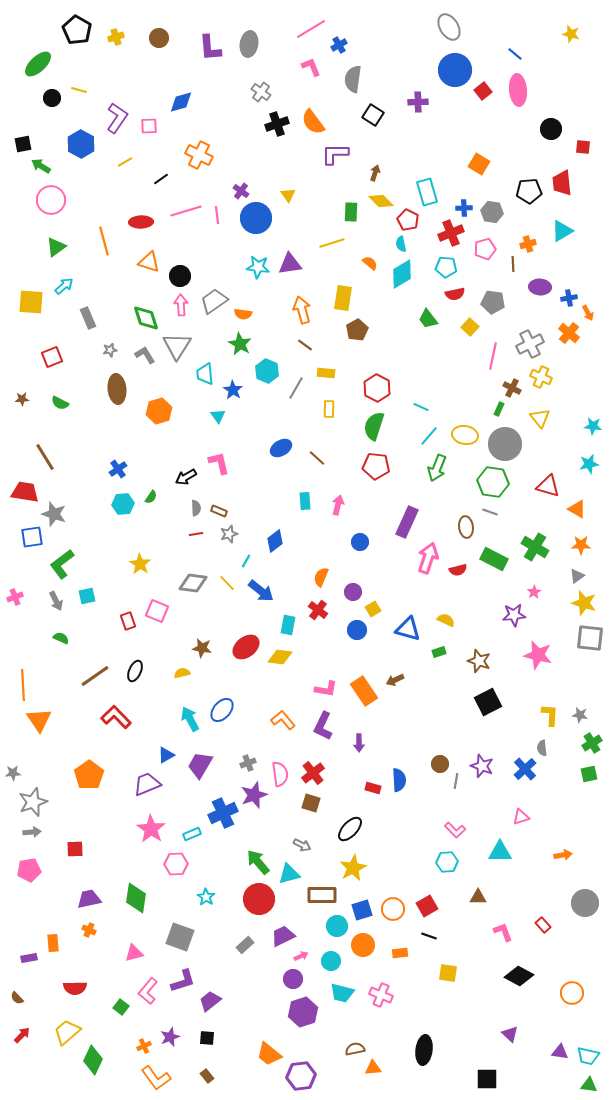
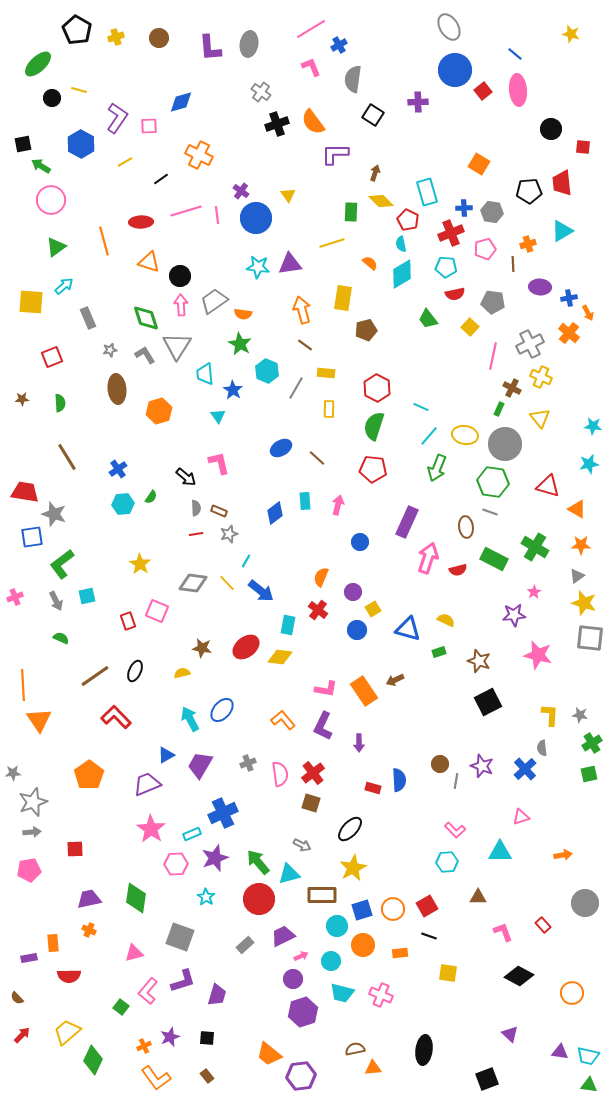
brown pentagon at (357, 330): moved 9 px right; rotated 15 degrees clockwise
green semicircle at (60, 403): rotated 120 degrees counterclockwise
brown line at (45, 457): moved 22 px right
red pentagon at (376, 466): moved 3 px left, 3 px down
black arrow at (186, 477): rotated 110 degrees counterclockwise
blue diamond at (275, 541): moved 28 px up
purple star at (254, 795): moved 39 px left, 63 px down
red semicircle at (75, 988): moved 6 px left, 12 px up
purple trapezoid at (210, 1001): moved 7 px right, 6 px up; rotated 145 degrees clockwise
black square at (487, 1079): rotated 20 degrees counterclockwise
